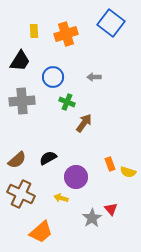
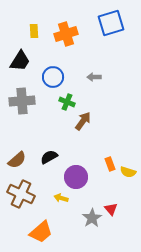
blue square: rotated 36 degrees clockwise
brown arrow: moved 1 px left, 2 px up
black semicircle: moved 1 px right, 1 px up
